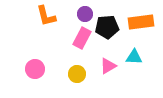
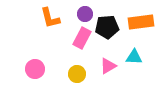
orange L-shape: moved 4 px right, 2 px down
